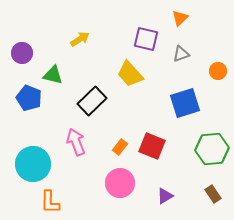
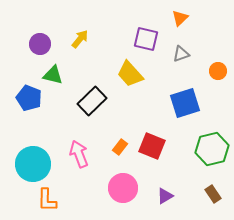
yellow arrow: rotated 18 degrees counterclockwise
purple circle: moved 18 px right, 9 px up
pink arrow: moved 3 px right, 12 px down
green hexagon: rotated 8 degrees counterclockwise
pink circle: moved 3 px right, 5 px down
orange L-shape: moved 3 px left, 2 px up
